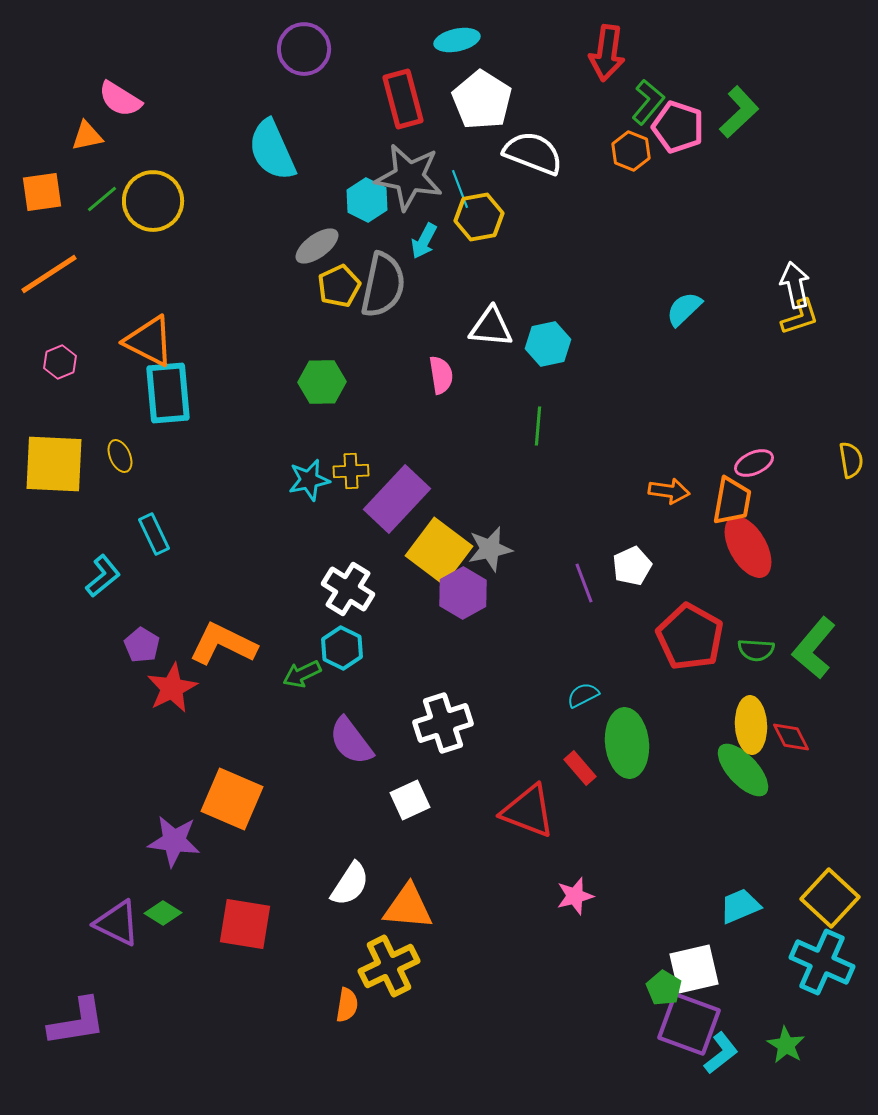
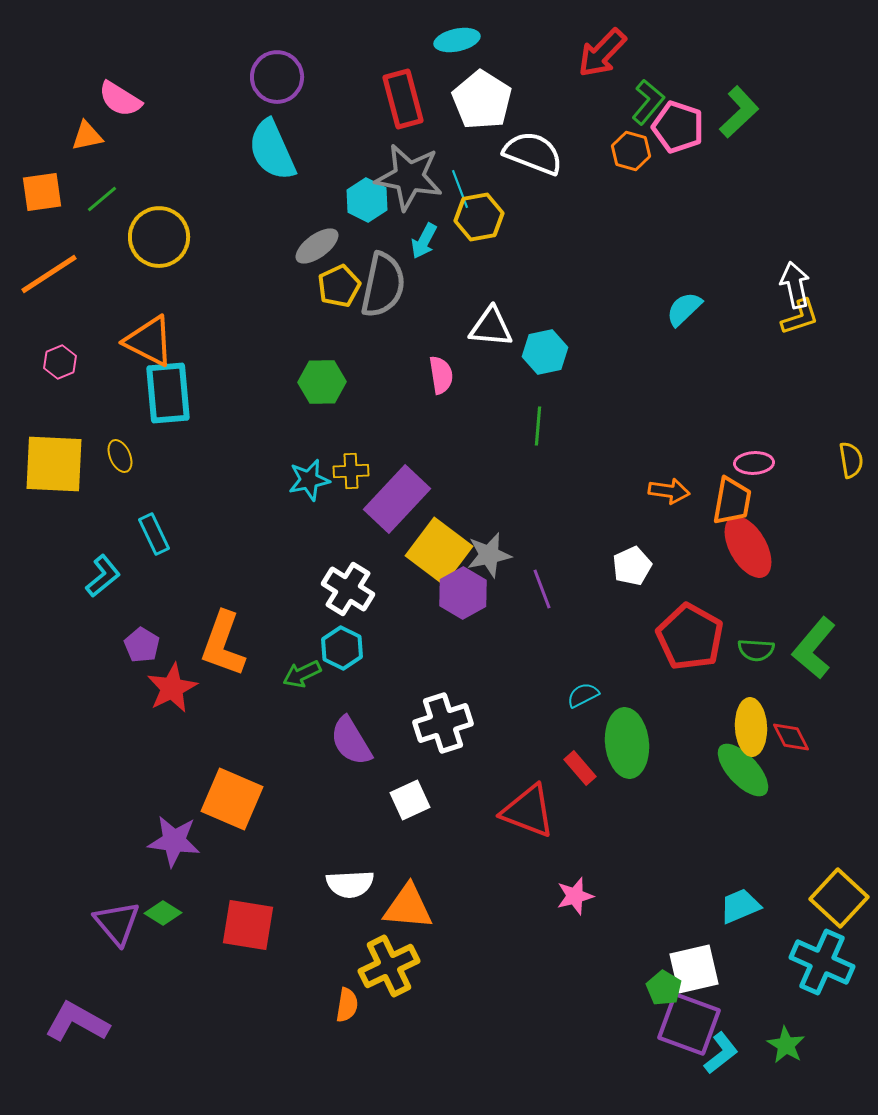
purple circle at (304, 49): moved 27 px left, 28 px down
red arrow at (607, 53): moved 5 px left; rotated 36 degrees clockwise
orange hexagon at (631, 151): rotated 6 degrees counterclockwise
yellow circle at (153, 201): moved 6 px right, 36 px down
cyan hexagon at (548, 344): moved 3 px left, 8 px down
pink ellipse at (754, 463): rotated 21 degrees clockwise
gray star at (490, 549): moved 1 px left, 6 px down
purple line at (584, 583): moved 42 px left, 6 px down
orange L-shape at (223, 644): rotated 96 degrees counterclockwise
yellow ellipse at (751, 725): moved 2 px down
purple semicircle at (351, 741): rotated 6 degrees clockwise
white semicircle at (350, 884): rotated 54 degrees clockwise
yellow square at (830, 898): moved 9 px right
purple triangle at (117, 923): rotated 24 degrees clockwise
red square at (245, 924): moved 3 px right, 1 px down
purple L-shape at (77, 1022): rotated 142 degrees counterclockwise
